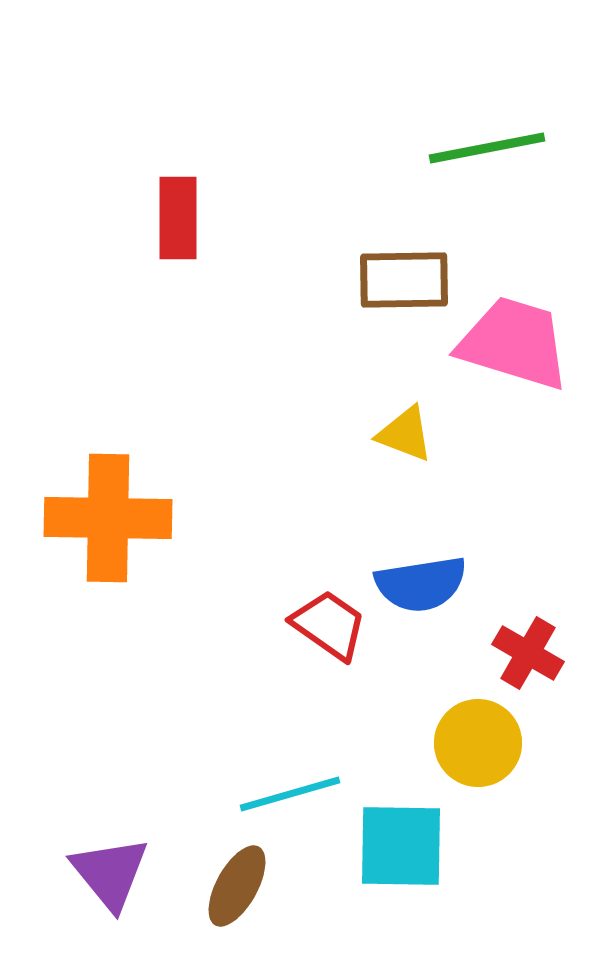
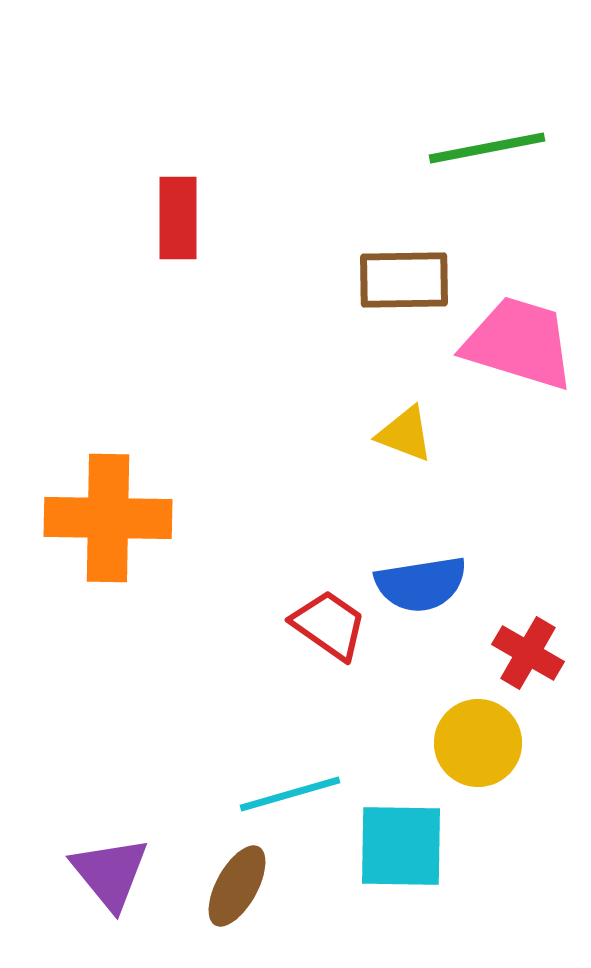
pink trapezoid: moved 5 px right
